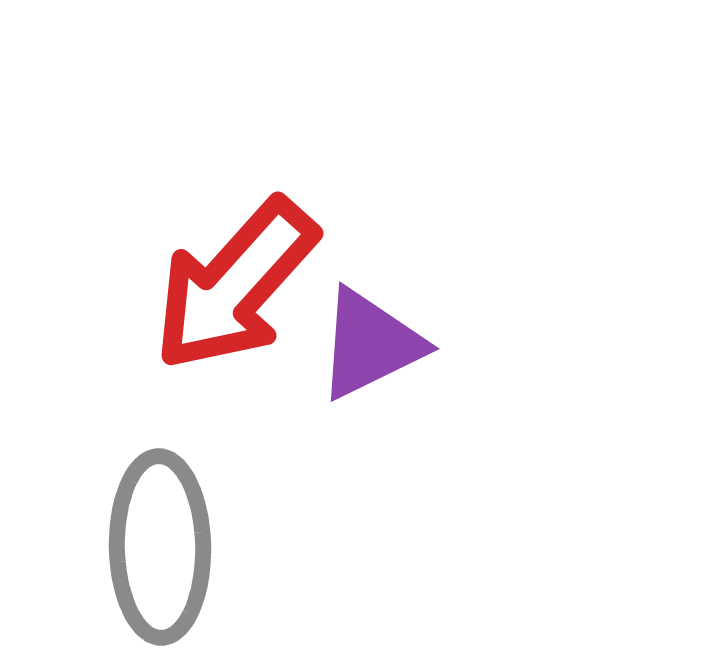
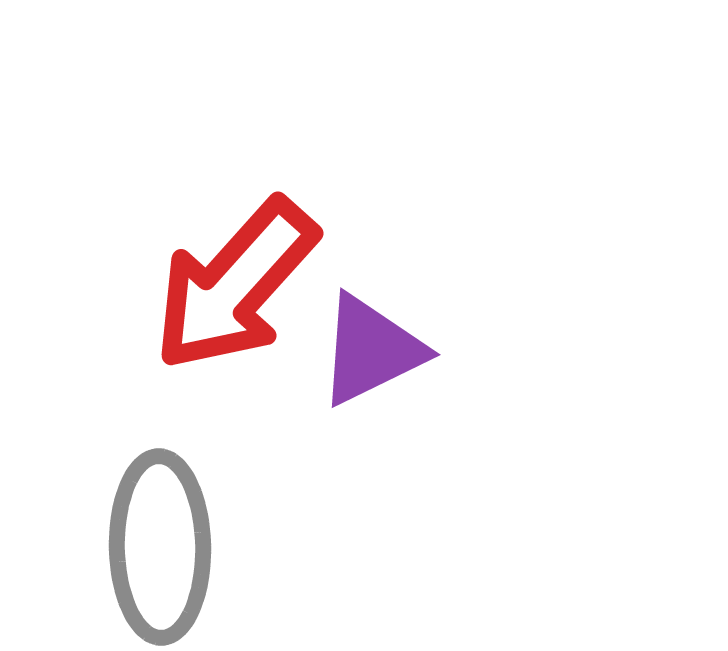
purple triangle: moved 1 px right, 6 px down
